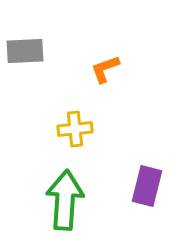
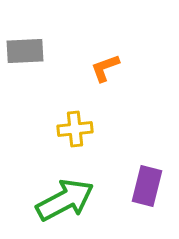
orange L-shape: moved 1 px up
green arrow: rotated 58 degrees clockwise
